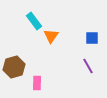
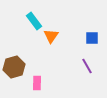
purple line: moved 1 px left
